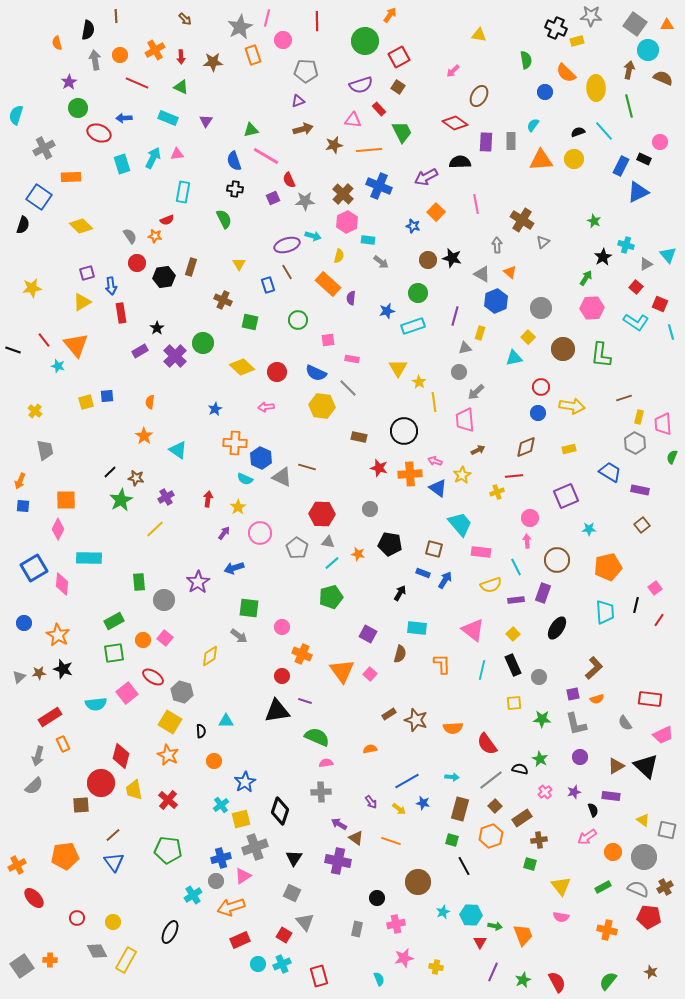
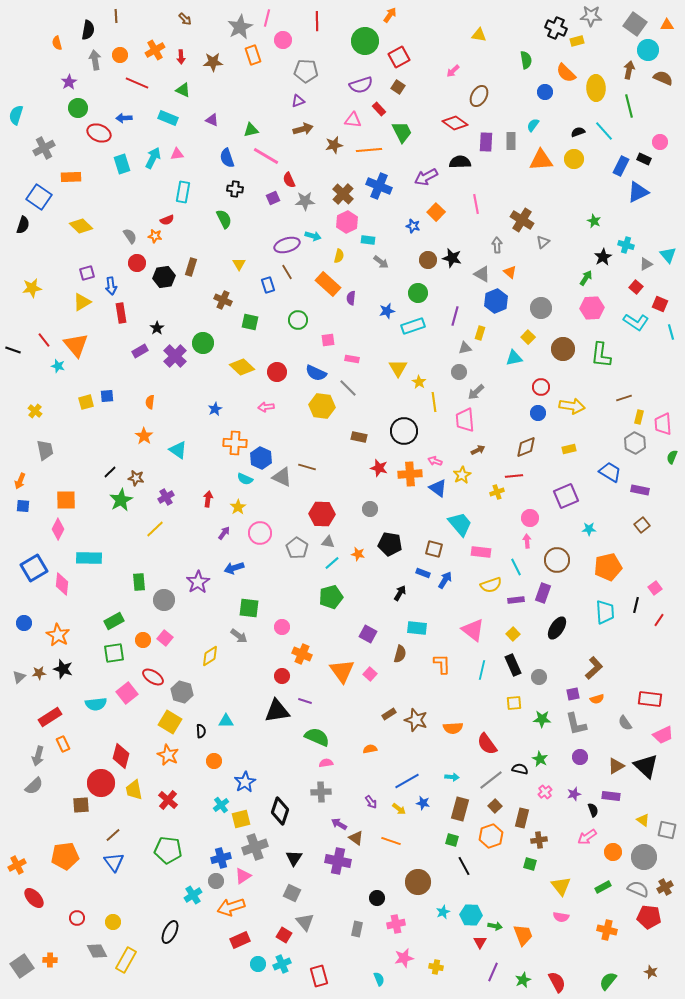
green triangle at (181, 87): moved 2 px right, 3 px down
purple triangle at (206, 121): moved 6 px right, 1 px up; rotated 40 degrees counterclockwise
blue semicircle at (234, 161): moved 7 px left, 3 px up
purple star at (574, 792): moved 2 px down
brown rectangle at (522, 818): rotated 42 degrees counterclockwise
